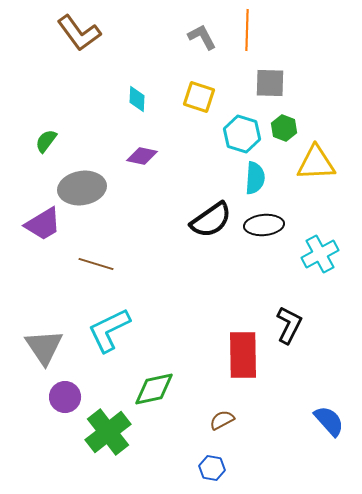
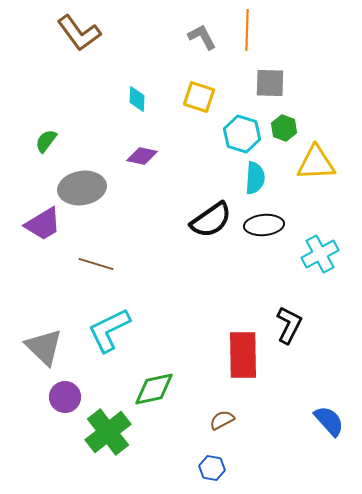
gray triangle: rotated 12 degrees counterclockwise
